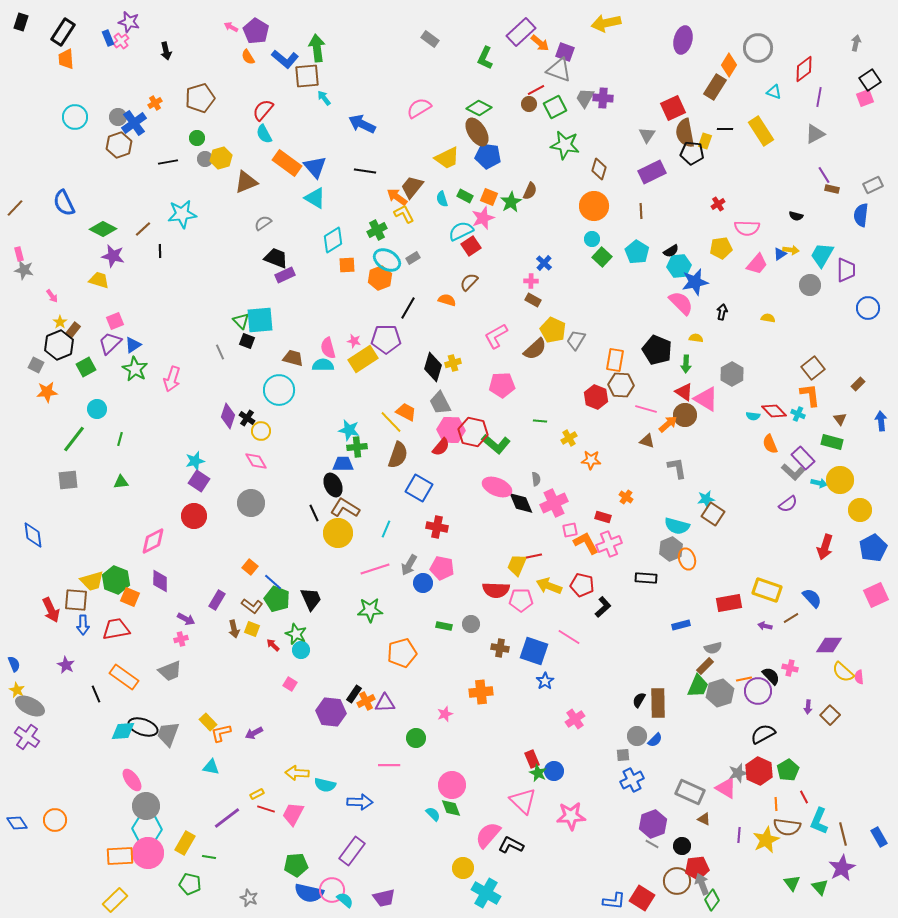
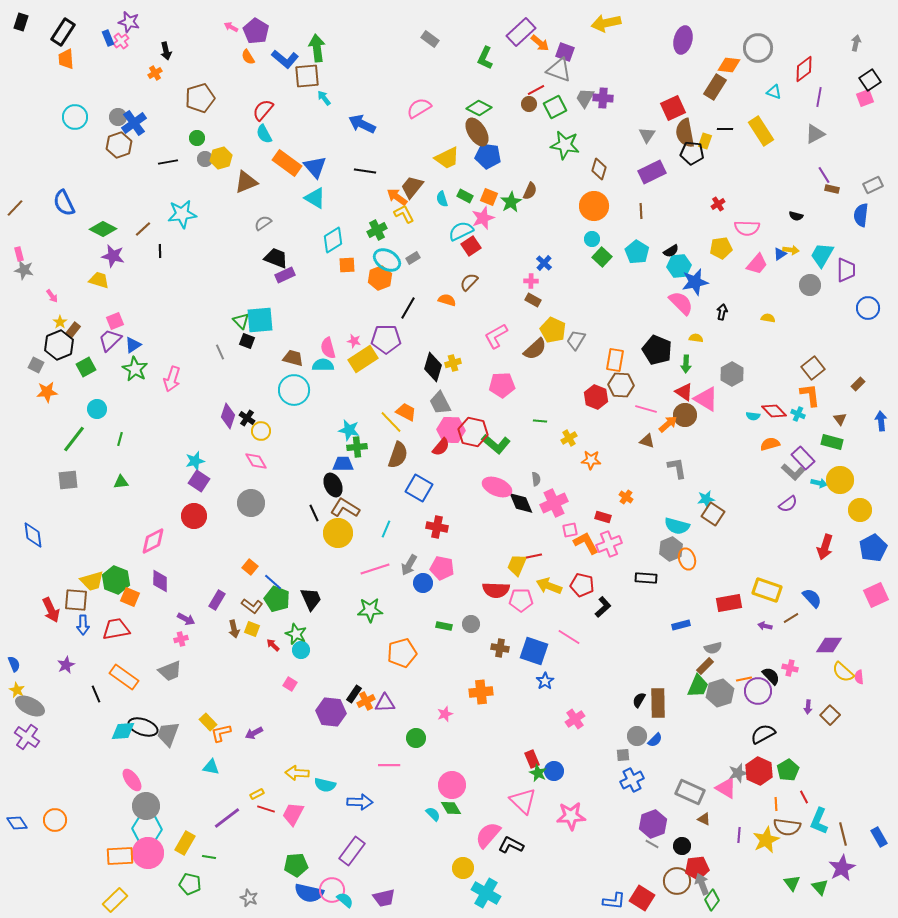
orange diamond at (729, 65): rotated 65 degrees clockwise
orange cross at (155, 103): moved 30 px up
purple trapezoid at (110, 343): moved 3 px up
cyan circle at (279, 390): moved 15 px right
orange semicircle at (770, 444): rotated 96 degrees clockwise
purple star at (66, 665): rotated 18 degrees clockwise
green diamond at (451, 808): rotated 10 degrees counterclockwise
